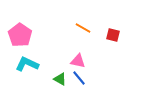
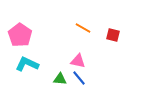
green triangle: rotated 24 degrees counterclockwise
